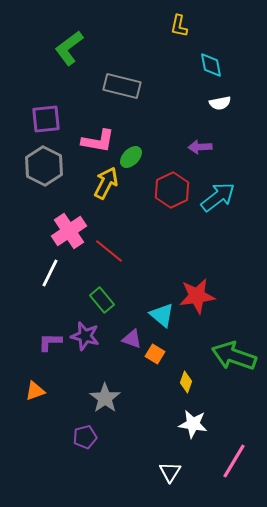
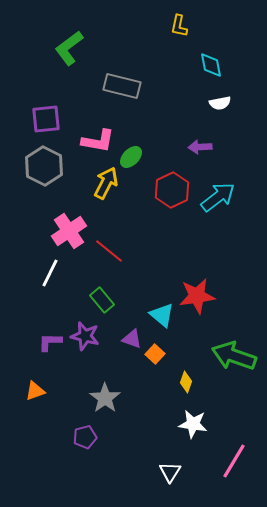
orange square: rotated 12 degrees clockwise
